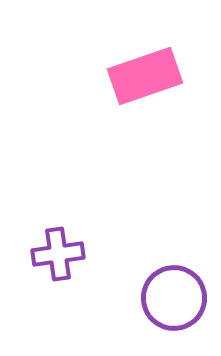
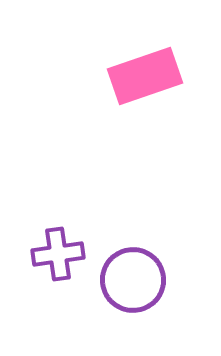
purple circle: moved 41 px left, 18 px up
